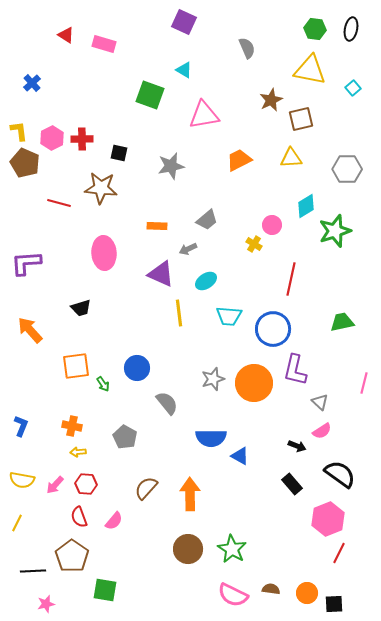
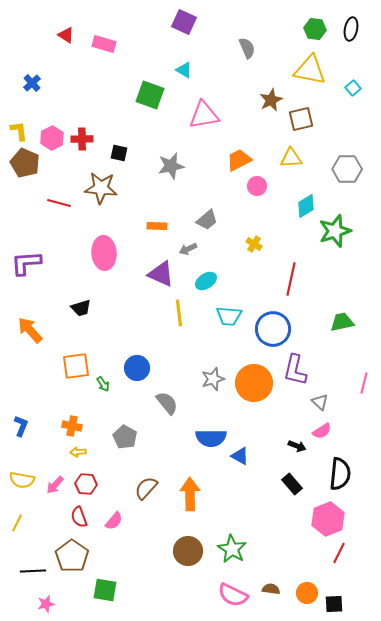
pink circle at (272, 225): moved 15 px left, 39 px up
black semicircle at (340, 474): rotated 60 degrees clockwise
brown circle at (188, 549): moved 2 px down
